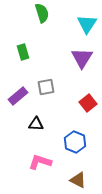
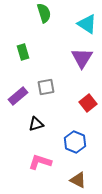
green semicircle: moved 2 px right
cyan triangle: rotated 30 degrees counterclockwise
black triangle: rotated 21 degrees counterclockwise
